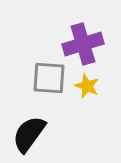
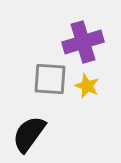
purple cross: moved 2 px up
gray square: moved 1 px right, 1 px down
